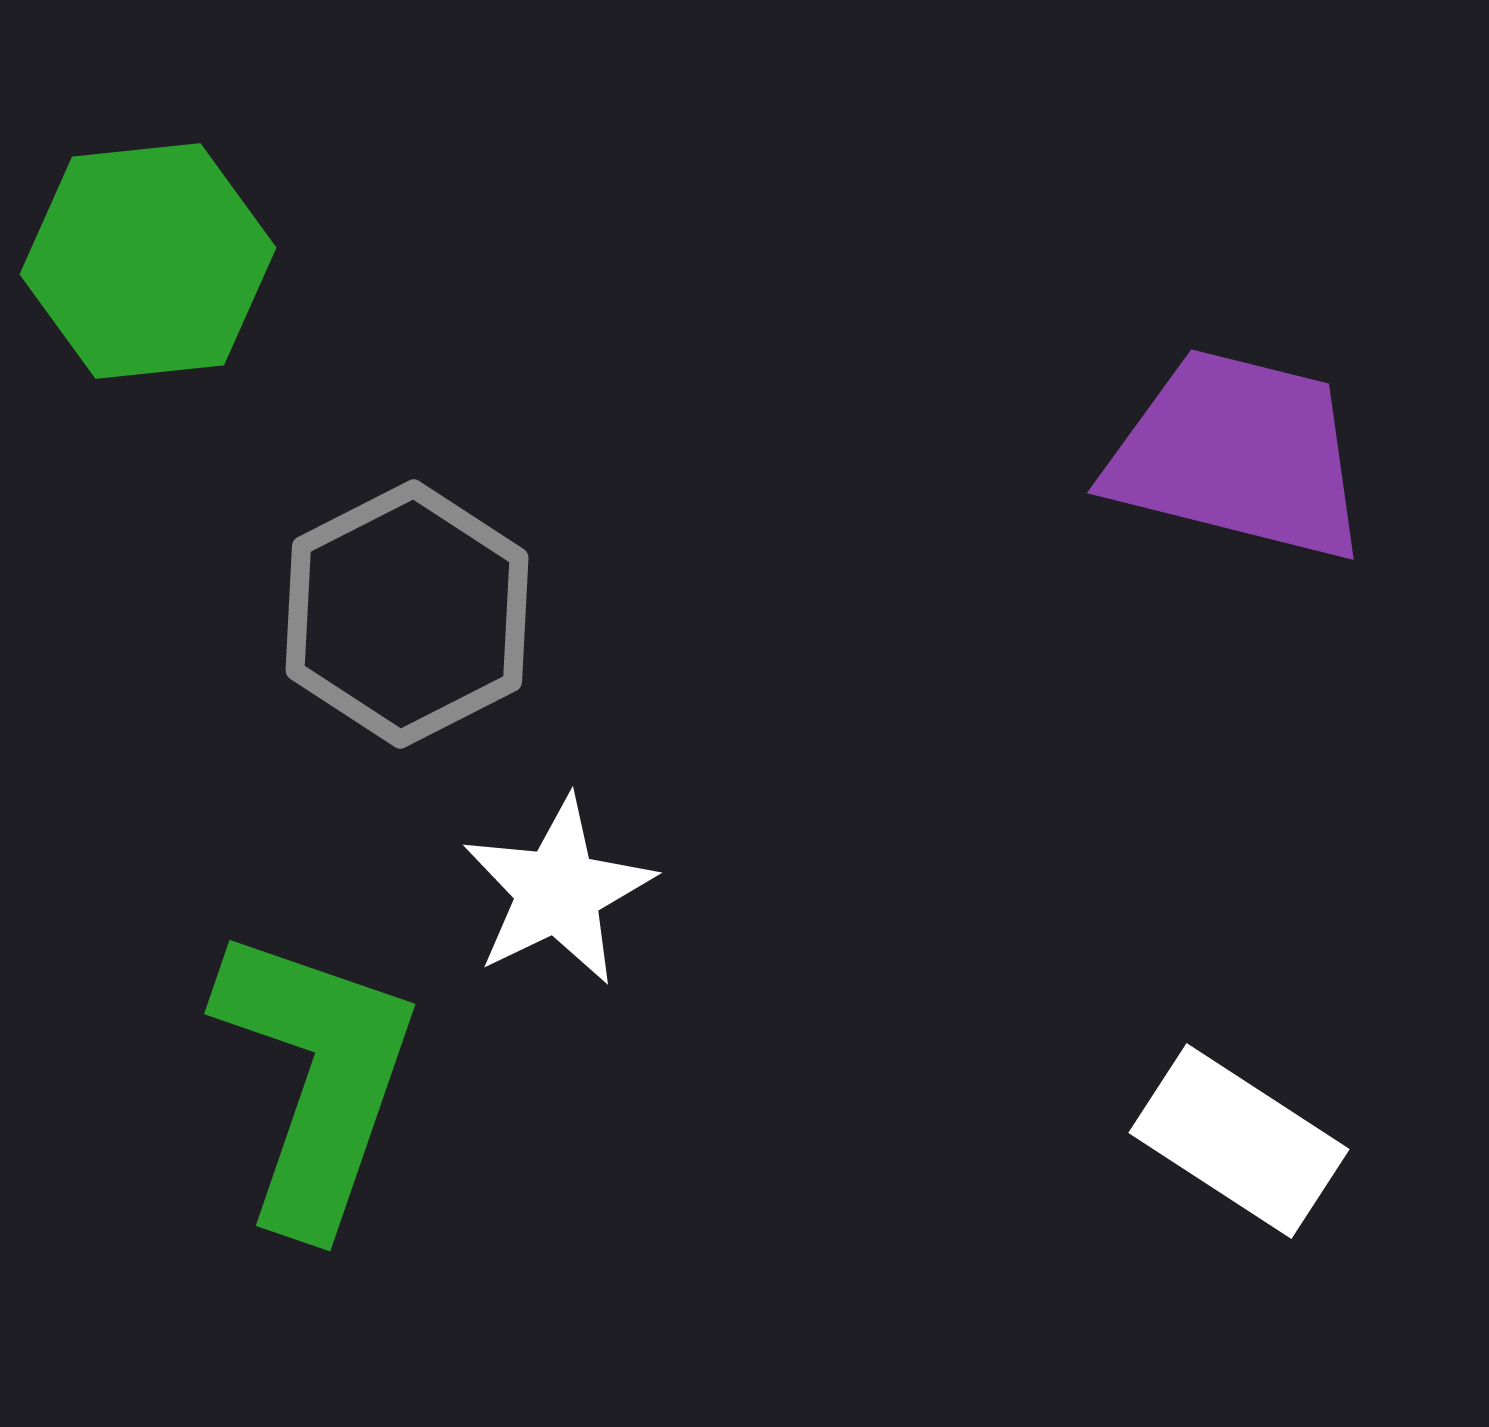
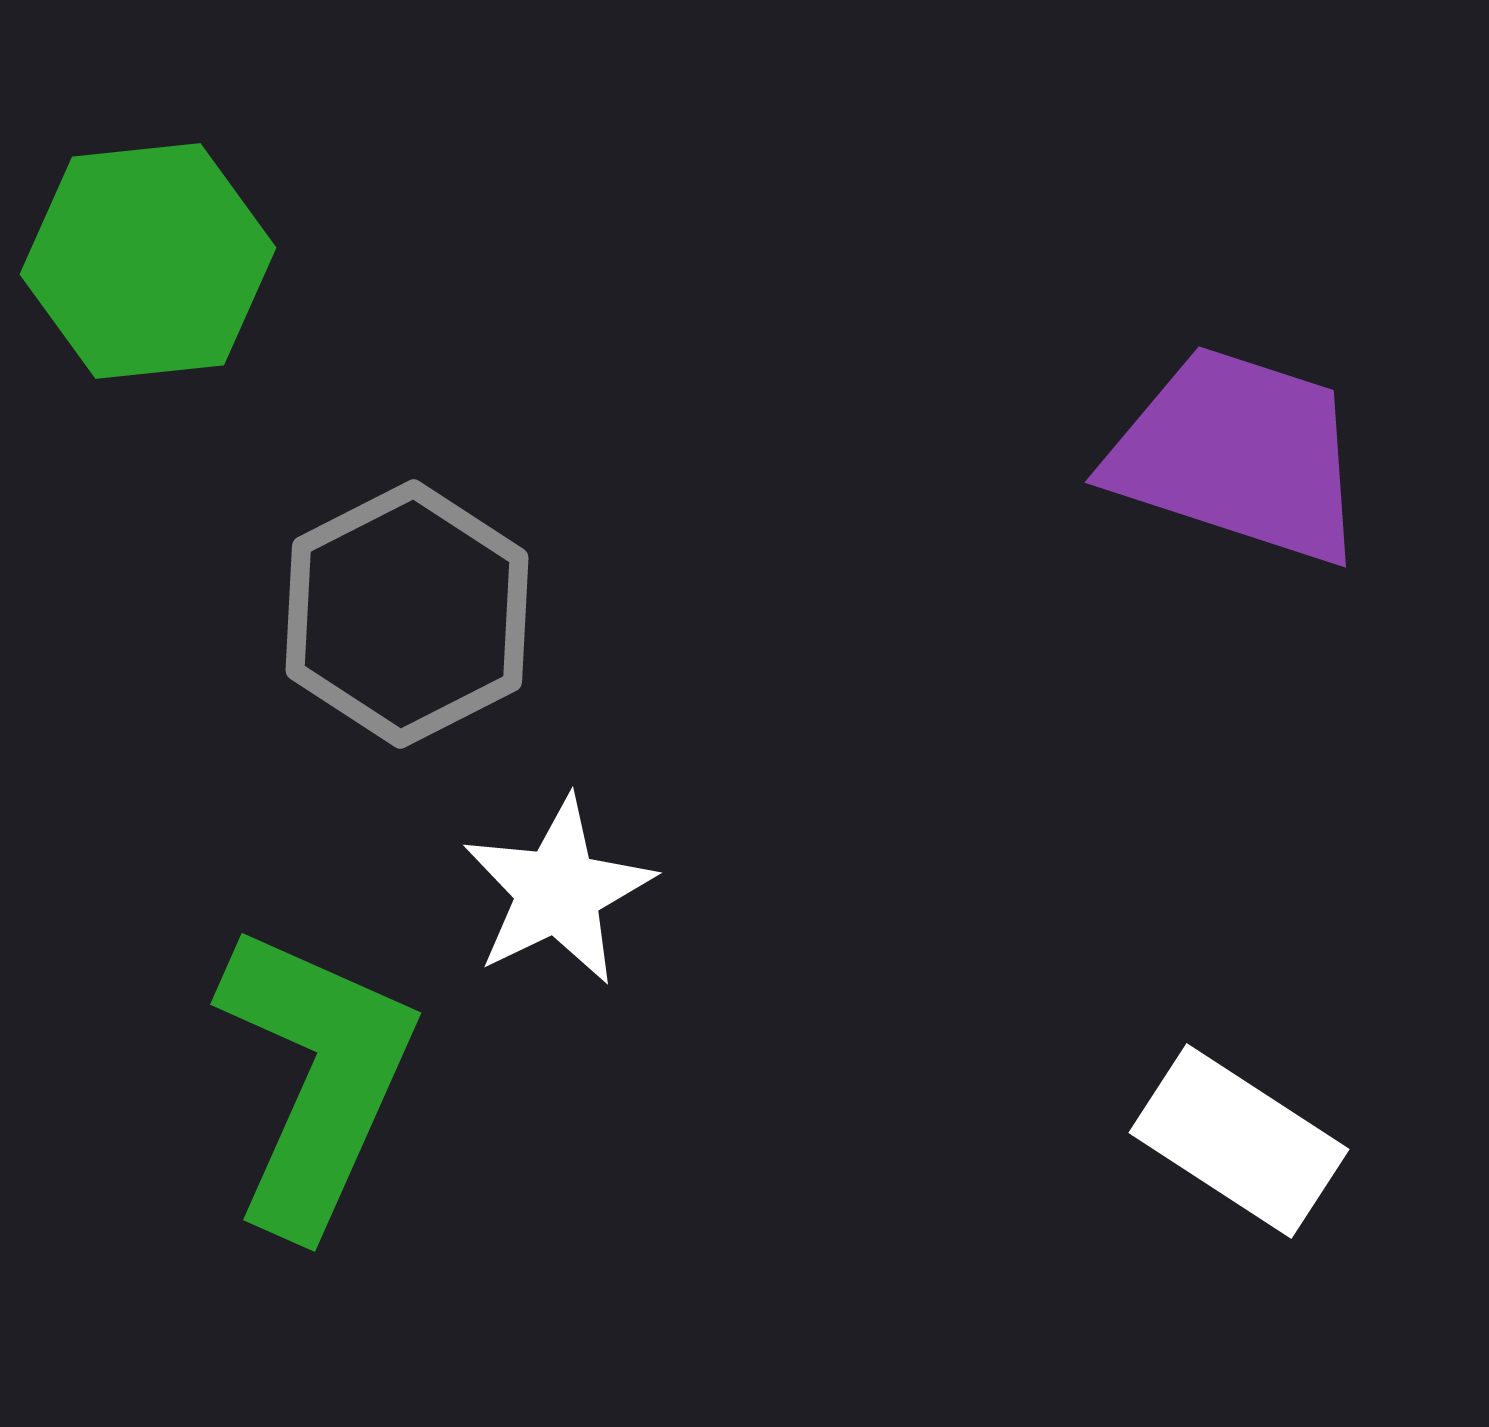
purple trapezoid: rotated 4 degrees clockwise
green L-shape: rotated 5 degrees clockwise
